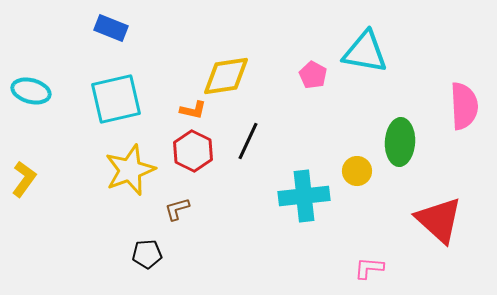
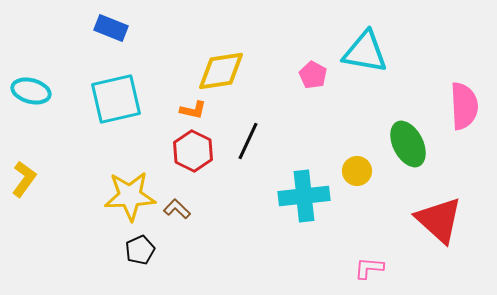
yellow diamond: moved 5 px left, 5 px up
green ellipse: moved 8 px right, 2 px down; rotated 30 degrees counterclockwise
yellow star: moved 26 px down; rotated 18 degrees clockwise
brown L-shape: rotated 60 degrees clockwise
black pentagon: moved 7 px left, 4 px up; rotated 20 degrees counterclockwise
